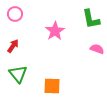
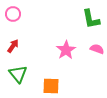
pink circle: moved 2 px left
pink star: moved 11 px right, 19 px down
orange square: moved 1 px left
